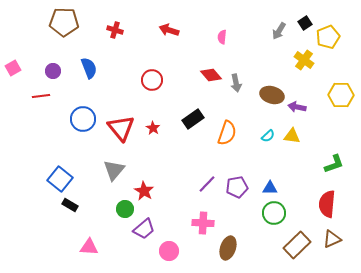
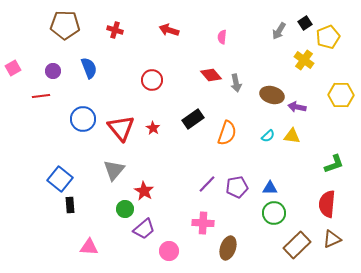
brown pentagon at (64, 22): moved 1 px right, 3 px down
black rectangle at (70, 205): rotated 56 degrees clockwise
